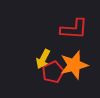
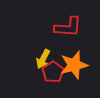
red L-shape: moved 6 px left, 2 px up
red pentagon: rotated 10 degrees counterclockwise
